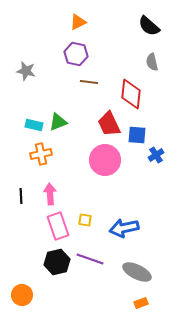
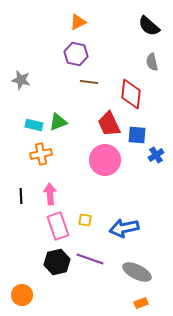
gray star: moved 5 px left, 9 px down
